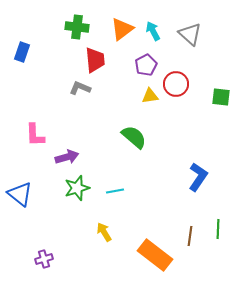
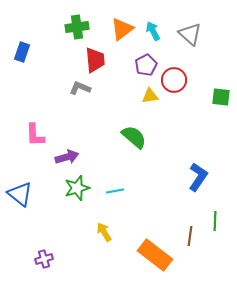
green cross: rotated 15 degrees counterclockwise
red circle: moved 2 px left, 4 px up
green line: moved 3 px left, 8 px up
